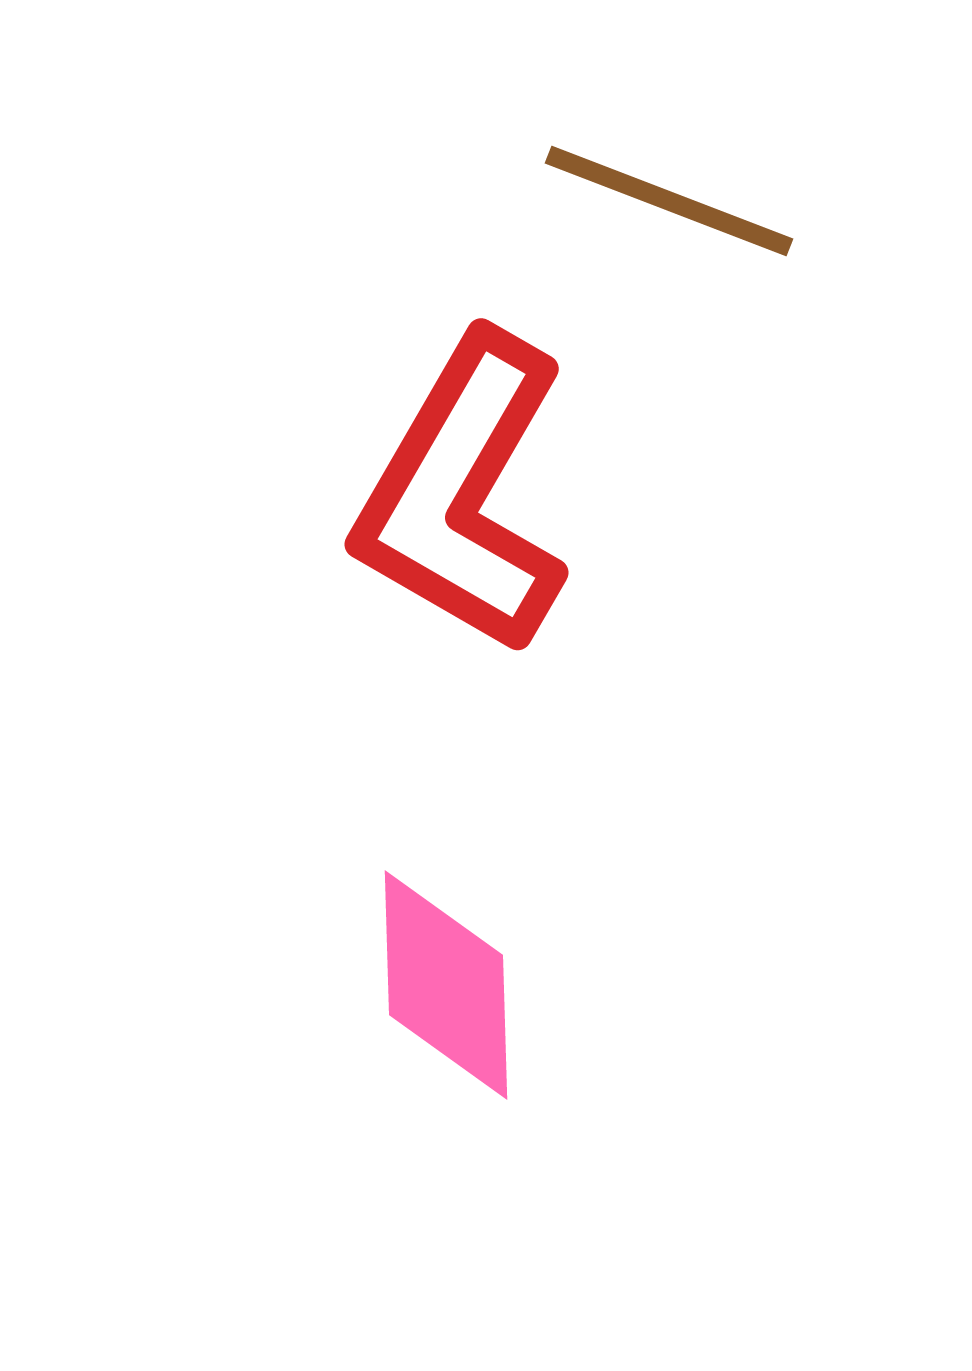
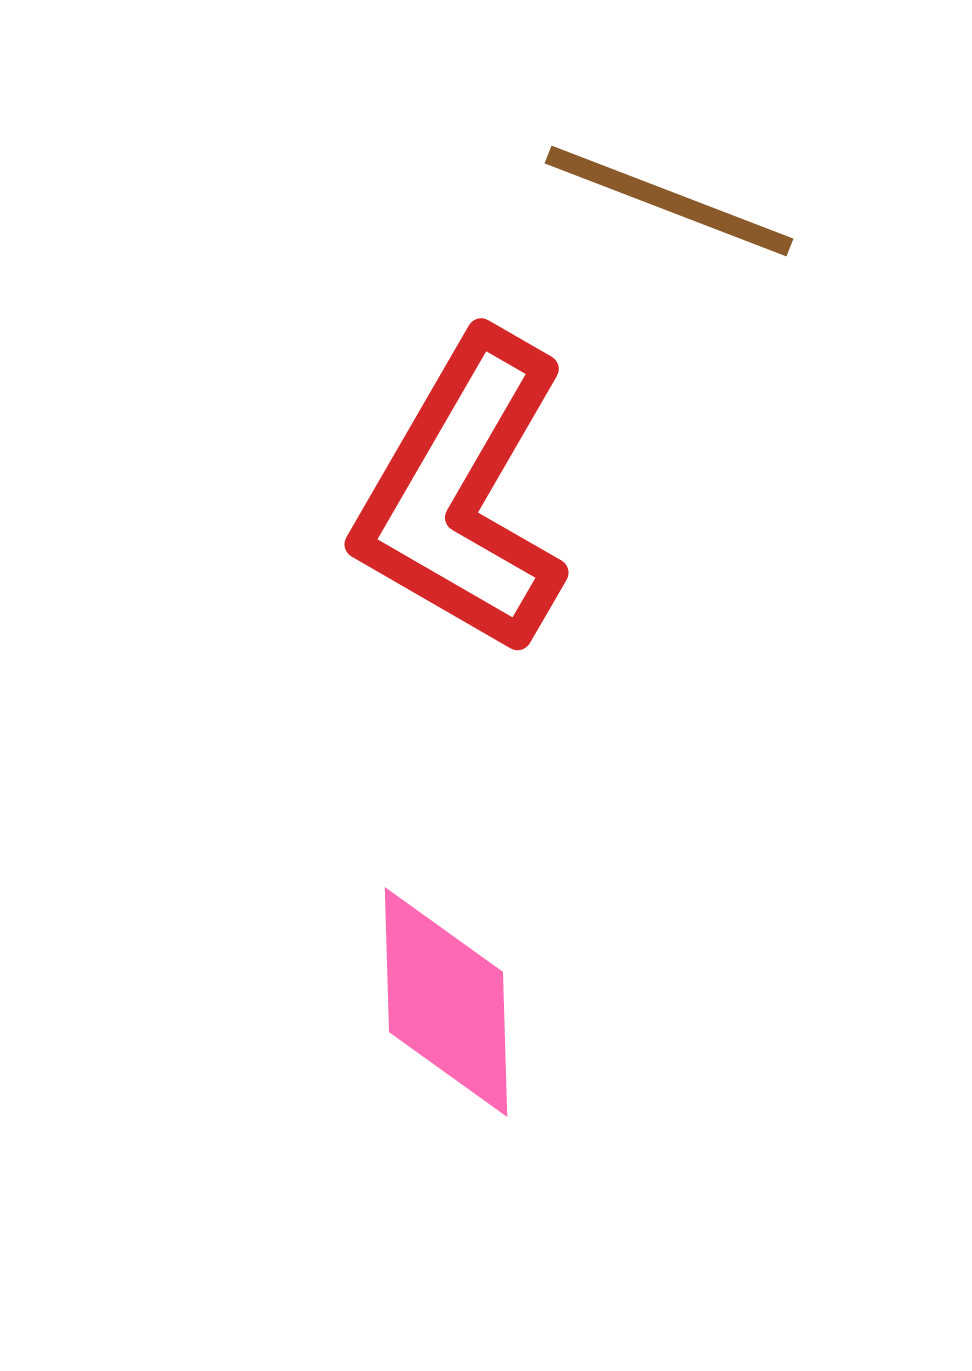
pink diamond: moved 17 px down
